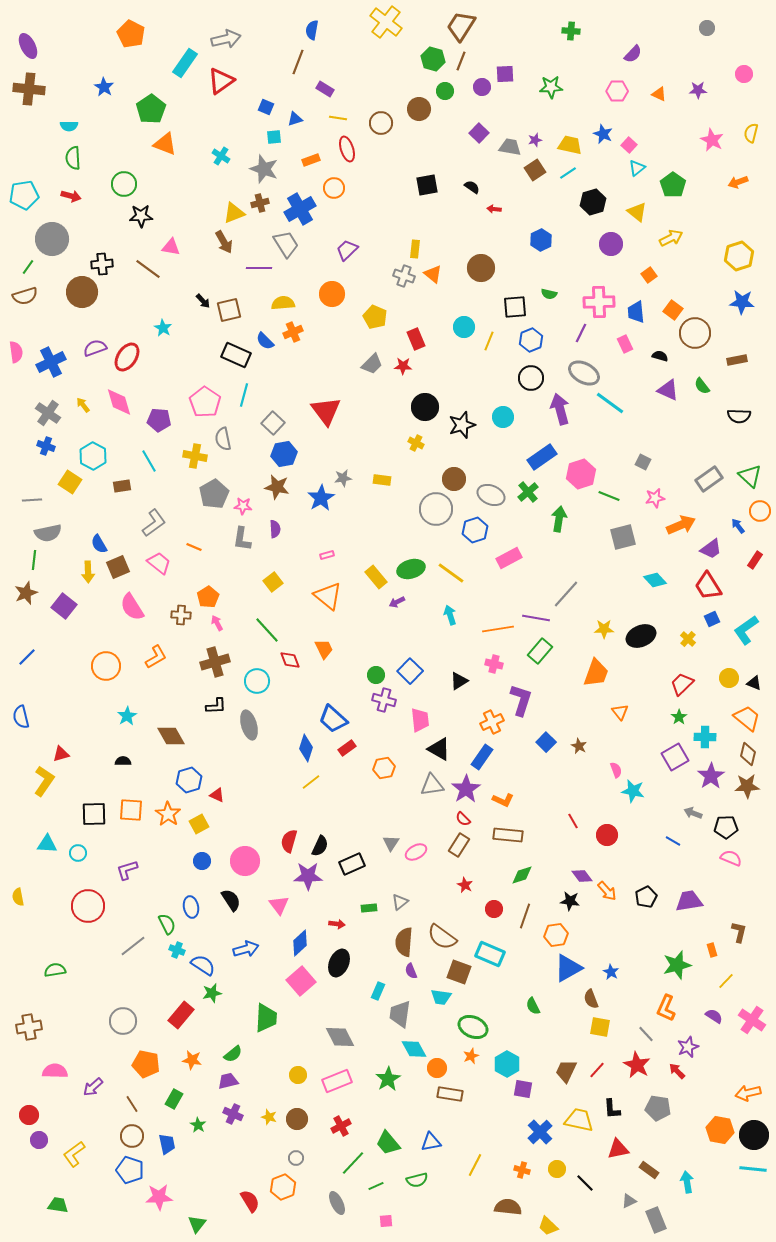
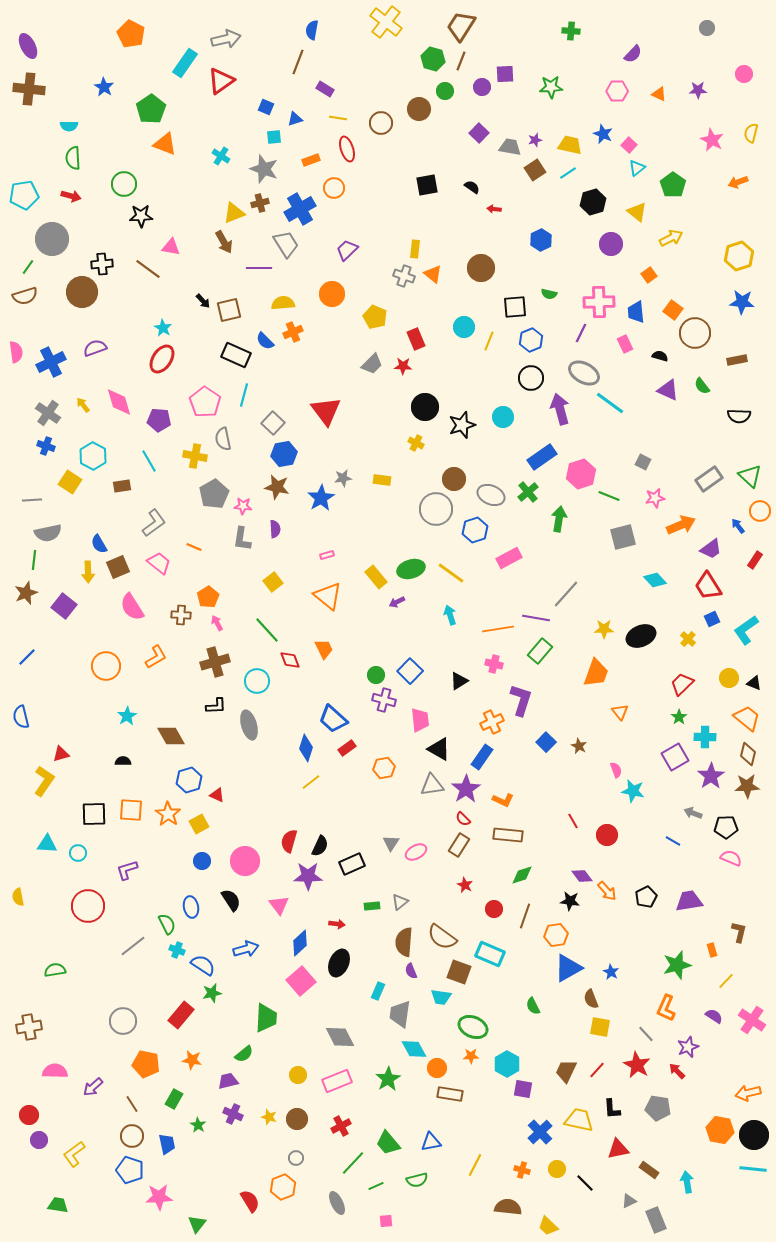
red ellipse at (127, 357): moved 35 px right, 2 px down
green rectangle at (369, 908): moved 3 px right, 2 px up
green semicircle at (233, 1054): moved 11 px right
orange star at (471, 1056): rotated 21 degrees clockwise
